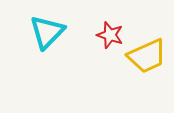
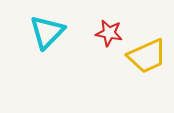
red star: moved 1 px left, 2 px up; rotated 8 degrees counterclockwise
